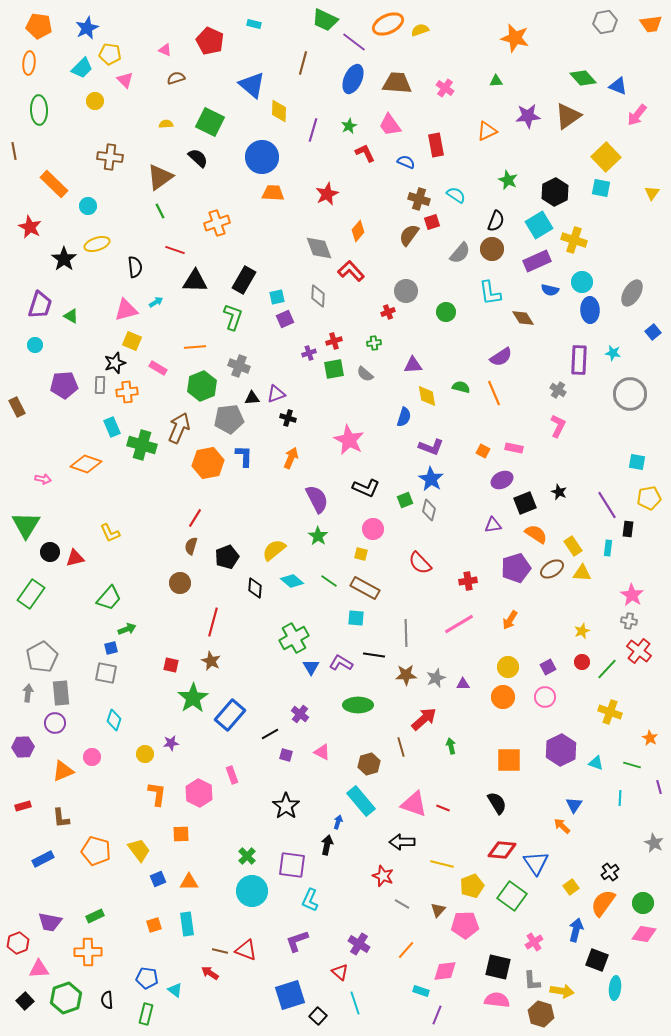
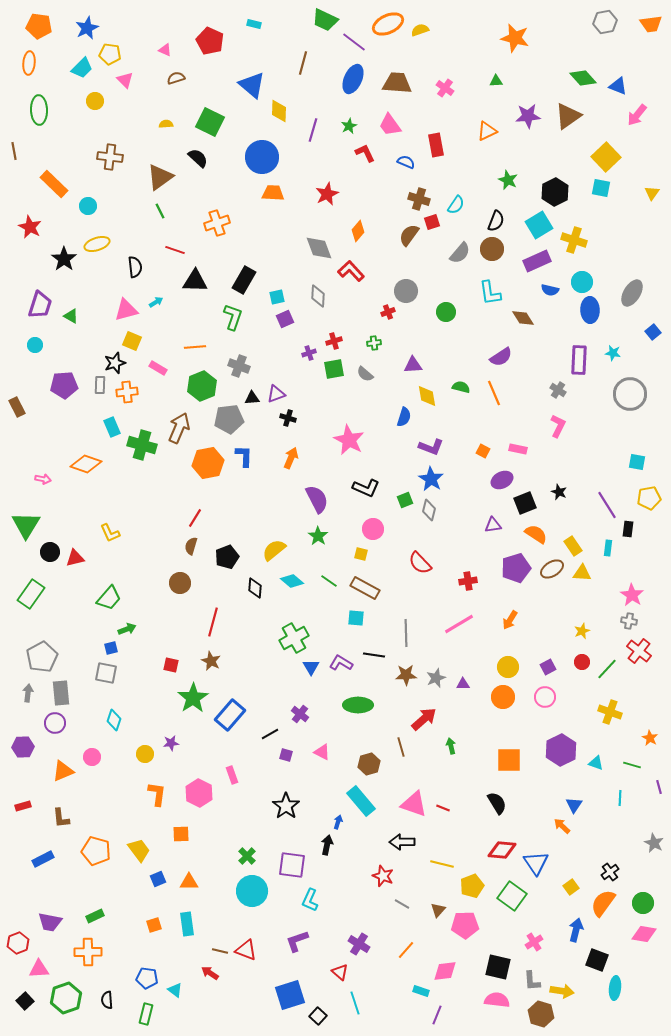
cyan semicircle at (456, 195): moved 10 px down; rotated 90 degrees clockwise
pink rectangle at (514, 448): moved 4 px right, 1 px down
